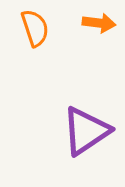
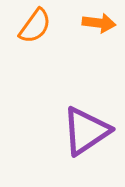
orange semicircle: moved 2 px up; rotated 54 degrees clockwise
